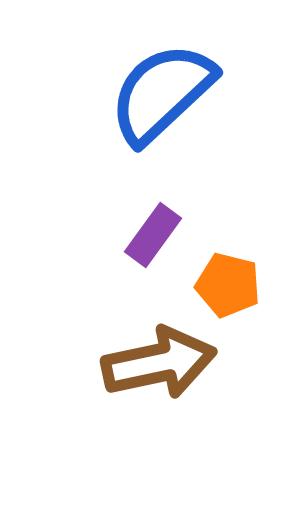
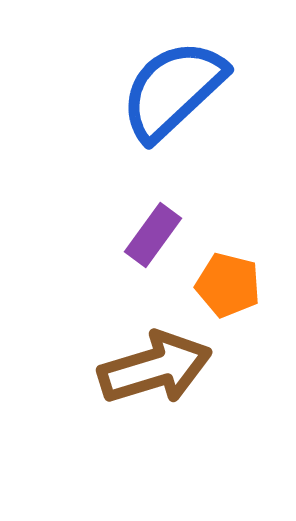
blue semicircle: moved 11 px right, 3 px up
brown arrow: moved 4 px left, 5 px down; rotated 5 degrees counterclockwise
